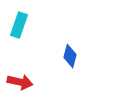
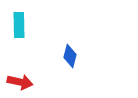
cyan rectangle: rotated 20 degrees counterclockwise
